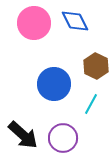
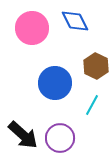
pink circle: moved 2 px left, 5 px down
blue circle: moved 1 px right, 1 px up
cyan line: moved 1 px right, 1 px down
purple circle: moved 3 px left
